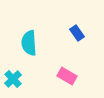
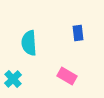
blue rectangle: moved 1 px right; rotated 28 degrees clockwise
